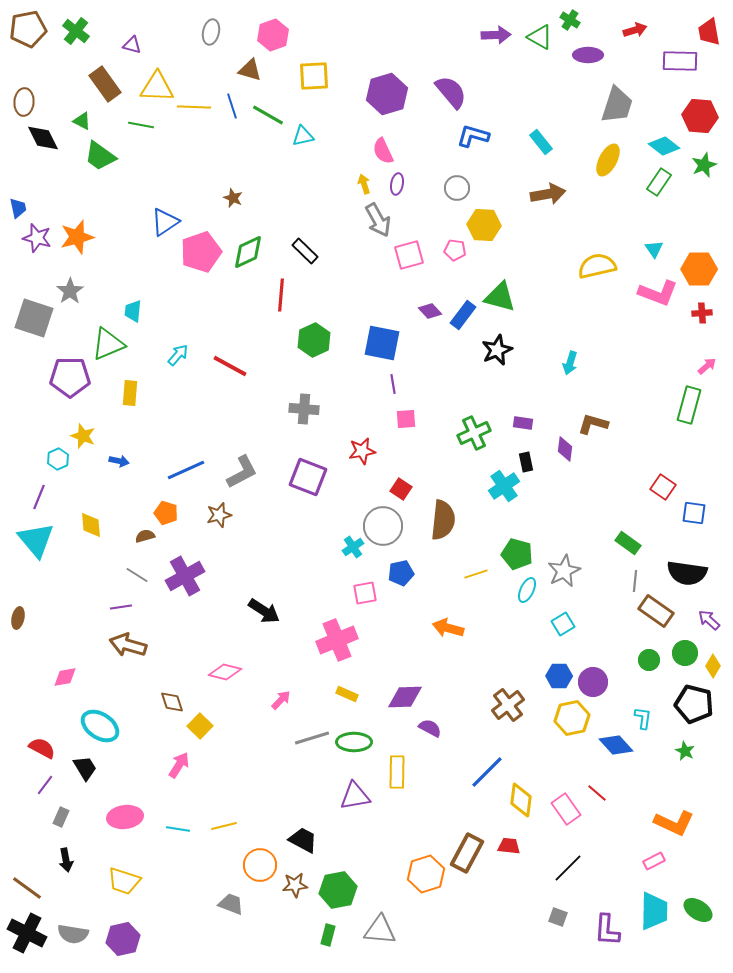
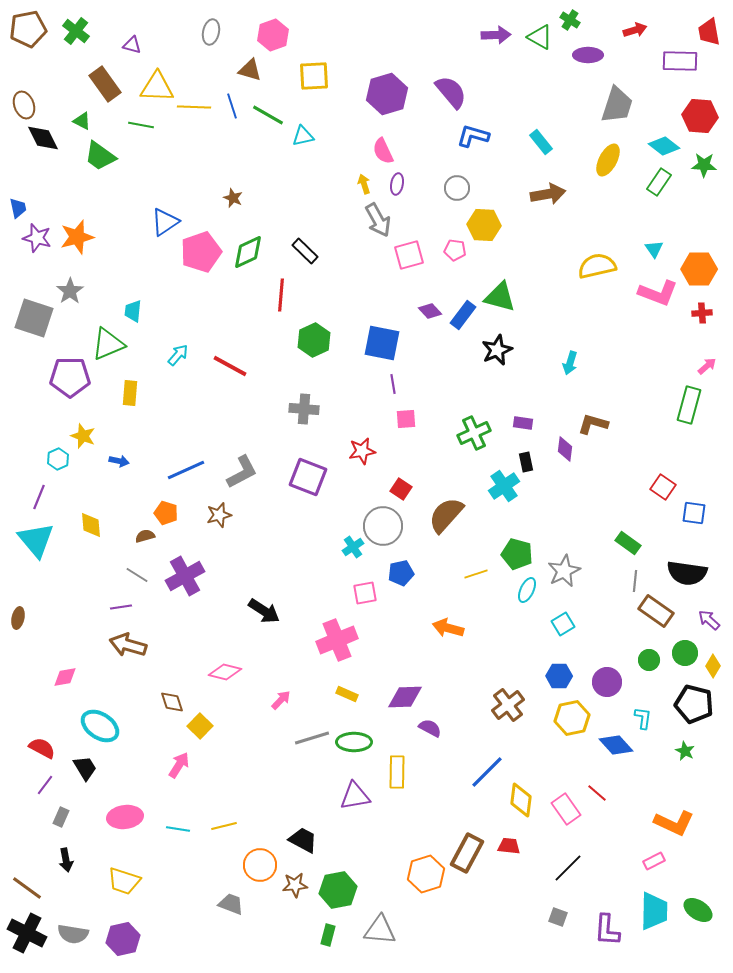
brown ellipse at (24, 102): moved 3 px down; rotated 24 degrees counterclockwise
green star at (704, 165): rotated 25 degrees clockwise
brown semicircle at (443, 520): moved 3 px right, 5 px up; rotated 144 degrees counterclockwise
purple circle at (593, 682): moved 14 px right
